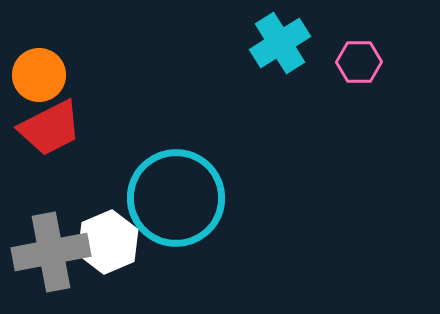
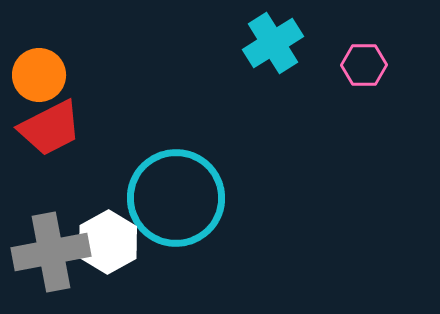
cyan cross: moved 7 px left
pink hexagon: moved 5 px right, 3 px down
white hexagon: rotated 6 degrees counterclockwise
